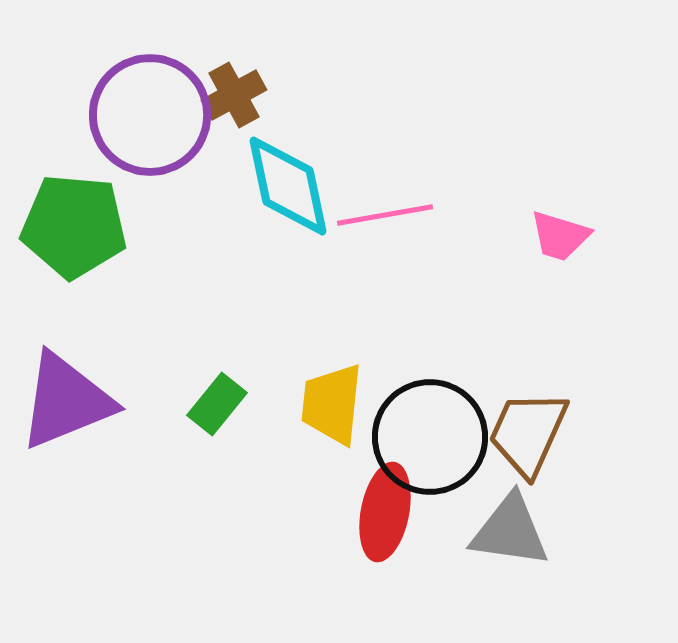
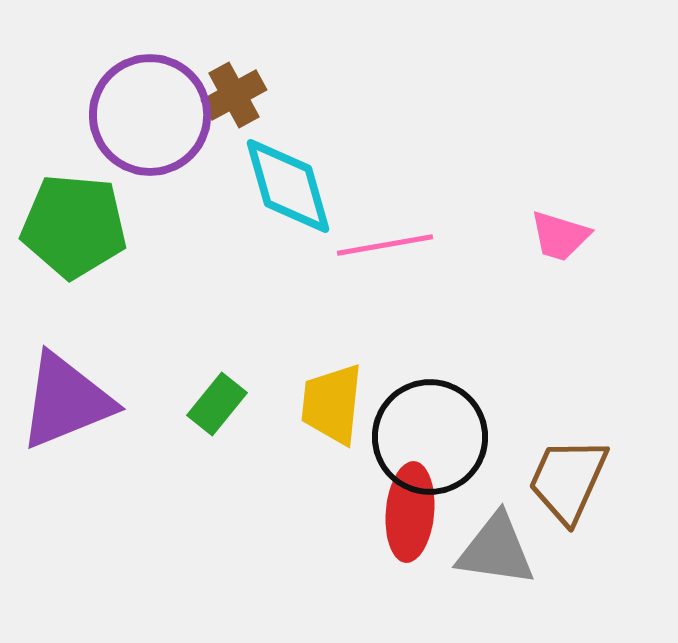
cyan diamond: rotated 4 degrees counterclockwise
pink line: moved 30 px down
brown trapezoid: moved 40 px right, 47 px down
red ellipse: moved 25 px right; rotated 6 degrees counterclockwise
gray triangle: moved 14 px left, 19 px down
